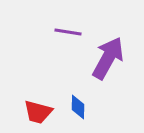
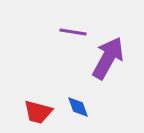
purple line: moved 5 px right
blue diamond: rotated 20 degrees counterclockwise
